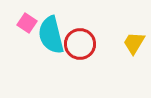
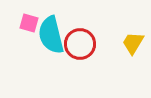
pink square: moved 2 px right; rotated 18 degrees counterclockwise
yellow trapezoid: moved 1 px left
